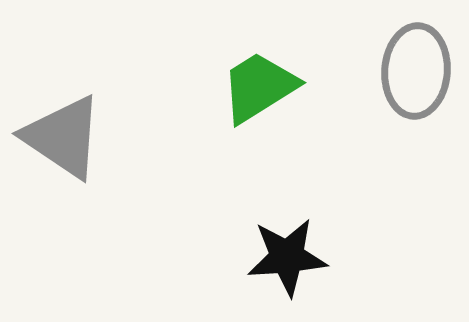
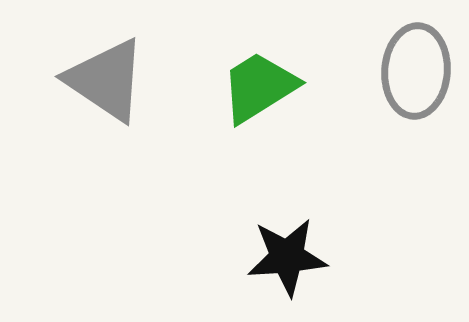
gray triangle: moved 43 px right, 57 px up
